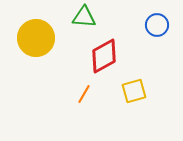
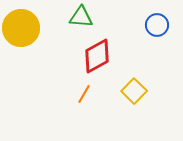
green triangle: moved 3 px left
yellow circle: moved 15 px left, 10 px up
red diamond: moved 7 px left
yellow square: rotated 30 degrees counterclockwise
